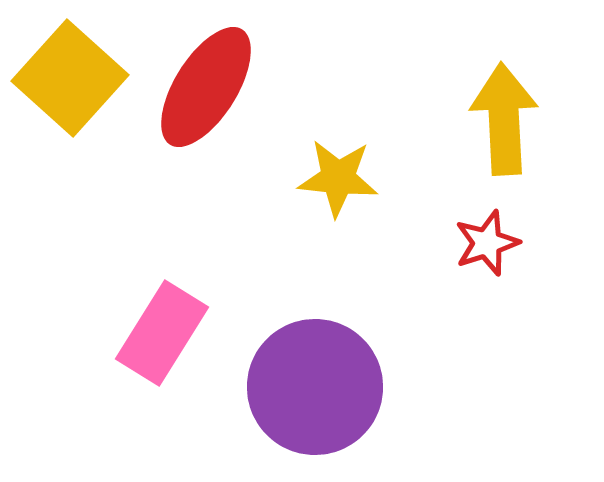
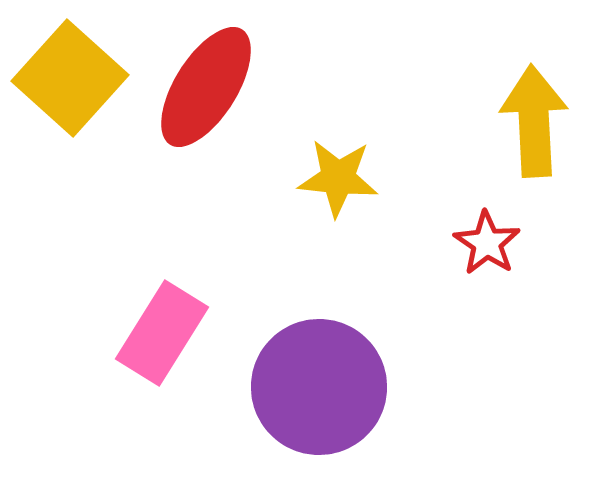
yellow arrow: moved 30 px right, 2 px down
red star: rotated 20 degrees counterclockwise
purple circle: moved 4 px right
